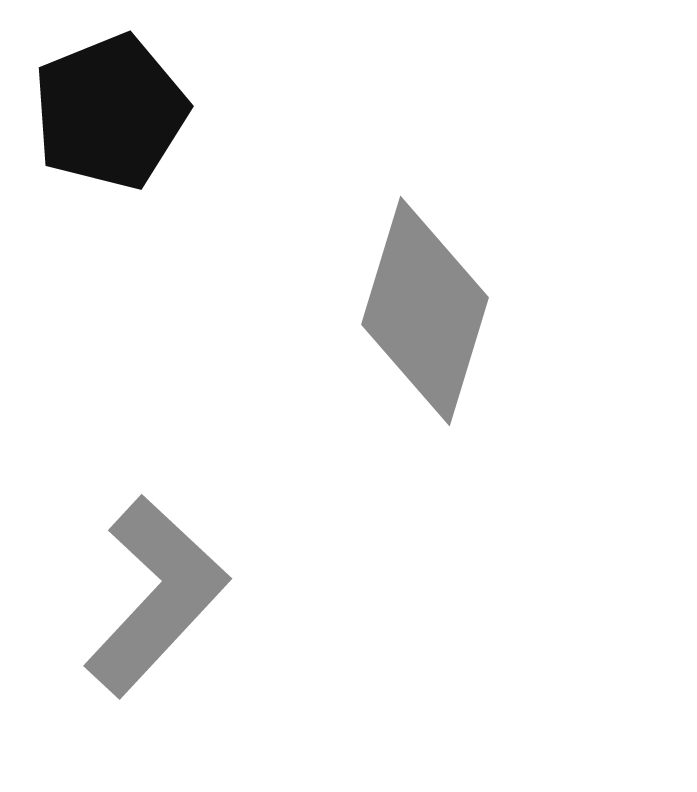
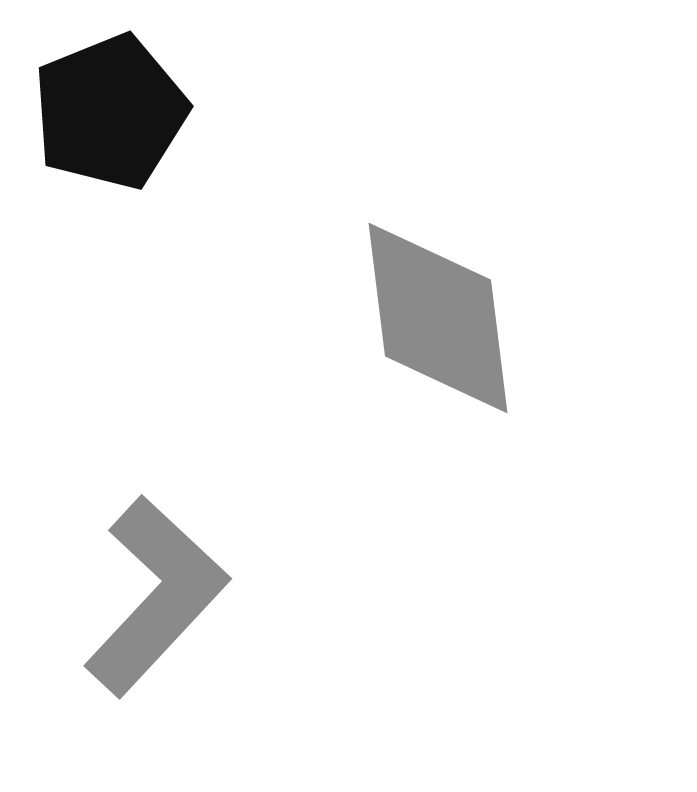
gray diamond: moved 13 px right, 7 px down; rotated 24 degrees counterclockwise
